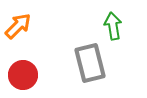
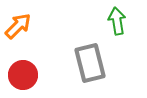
green arrow: moved 4 px right, 5 px up
